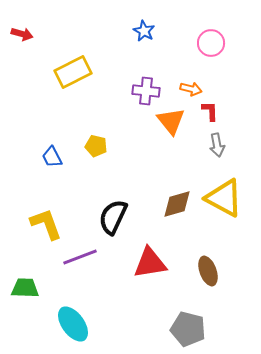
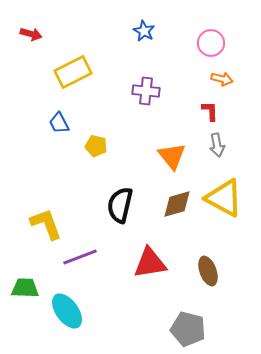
red arrow: moved 9 px right
orange arrow: moved 31 px right, 10 px up
orange triangle: moved 1 px right, 35 px down
blue trapezoid: moved 7 px right, 34 px up
black semicircle: moved 7 px right, 12 px up; rotated 12 degrees counterclockwise
cyan ellipse: moved 6 px left, 13 px up
